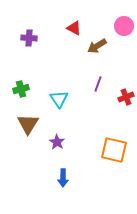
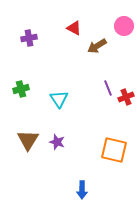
purple cross: rotated 14 degrees counterclockwise
purple line: moved 10 px right, 4 px down; rotated 42 degrees counterclockwise
brown triangle: moved 16 px down
purple star: rotated 14 degrees counterclockwise
blue arrow: moved 19 px right, 12 px down
